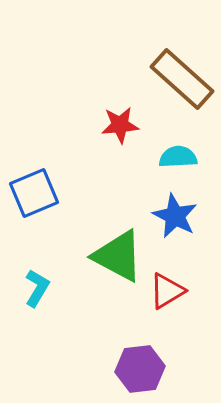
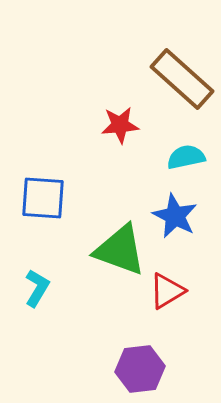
cyan semicircle: moved 8 px right; rotated 9 degrees counterclockwise
blue square: moved 9 px right, 5 px down; rotated 27 degrees clockwise
green triangle: moved 2 px right, 6 px up; rotated 8 degrees counterclockwise
